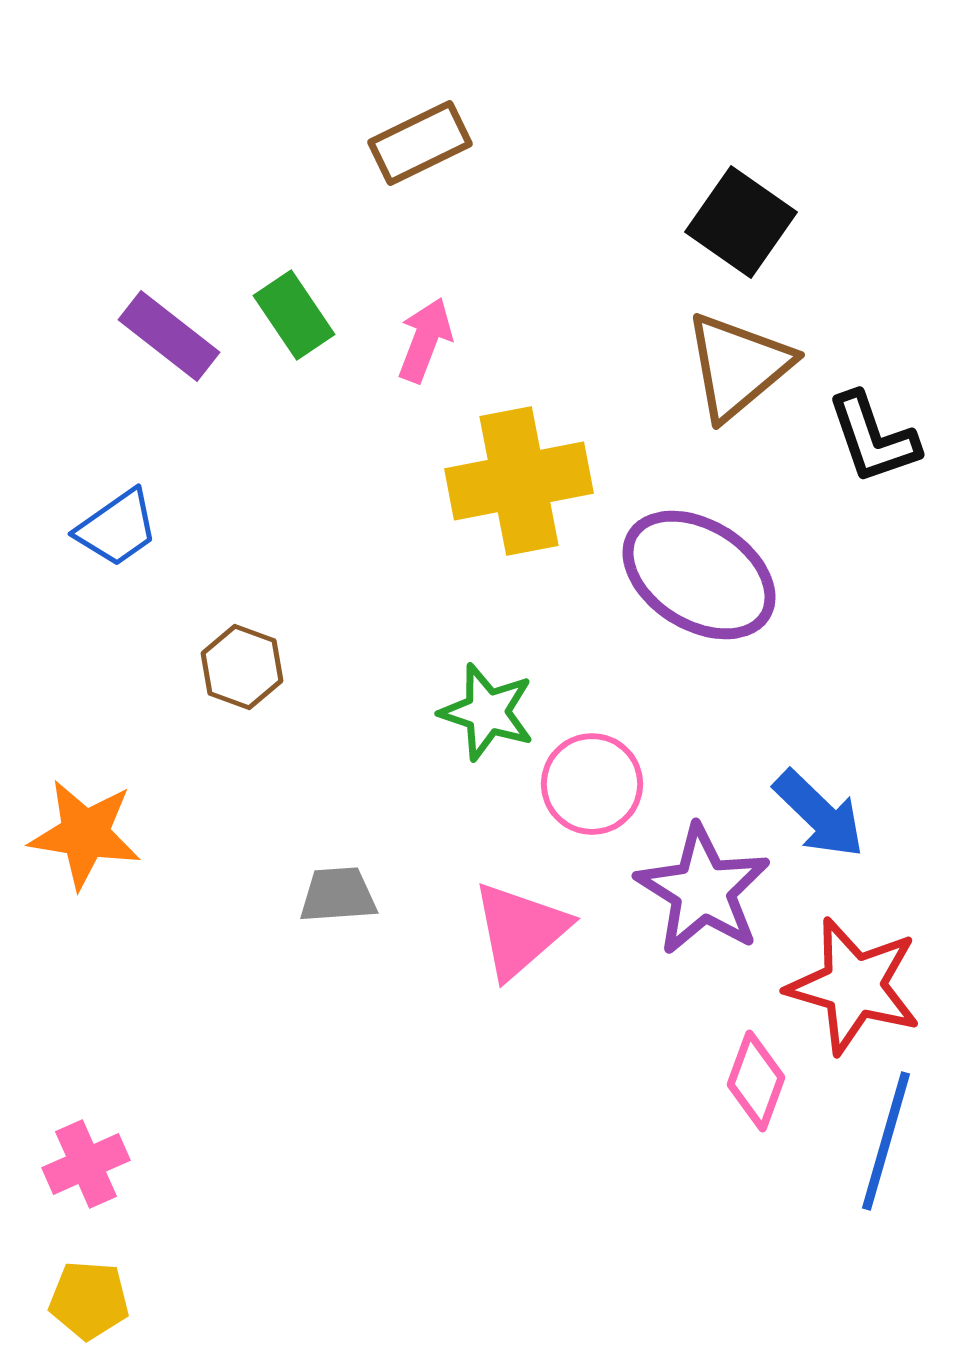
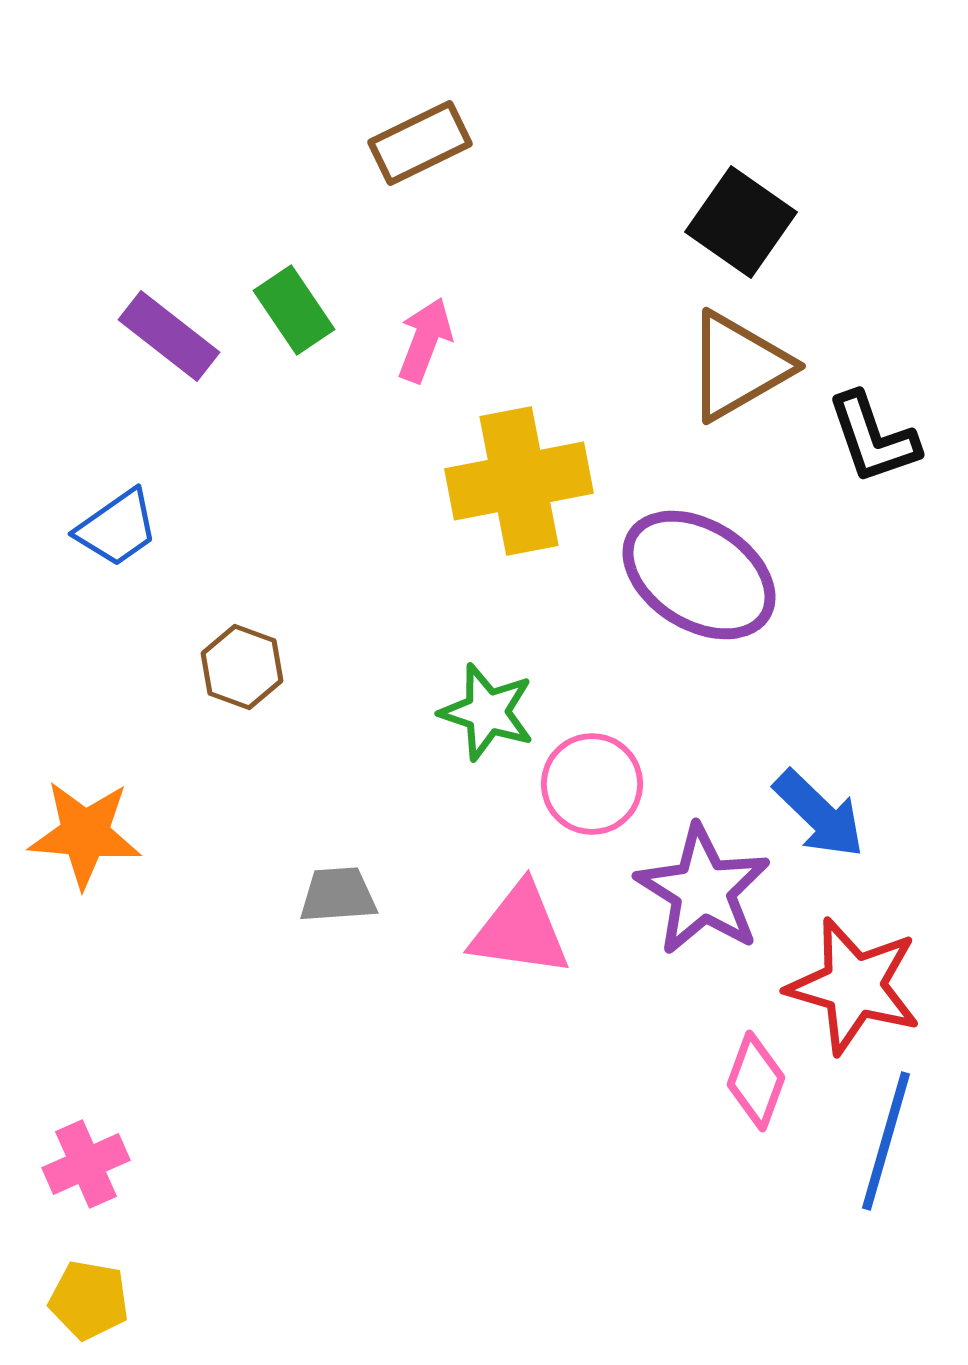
green rectangle: moved 5 px up
brown triangle: rotated 10 degrees clockwise
orange star: rotated 4 degrees counterclockwise
pink triangle: rotated 49 degrees clockwise
yellow pentagon: rotated 6 degrees clockwise
